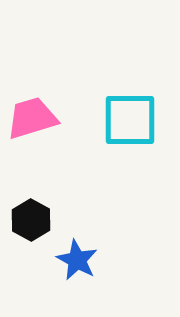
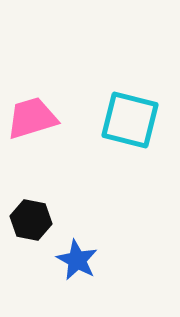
cyan square: rotated 14 degrees clockwise
black hexagon: rotated 18 degrees counterclockwise
